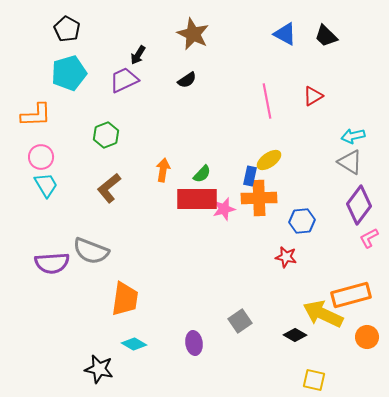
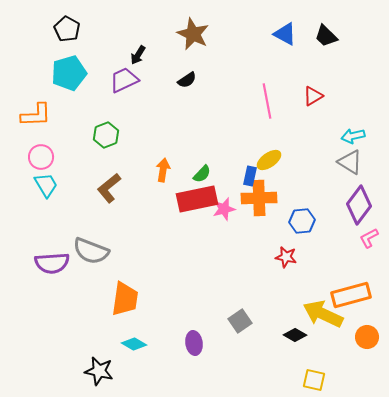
red rectangle: rotated 12 degrees counterclockwise
black star: moved 2 px down
